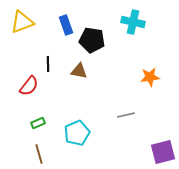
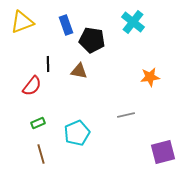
cyan cross: rotated 25 degrees clockwise
red semicircle: moved 3 px right
brown line: moved 2 px right
